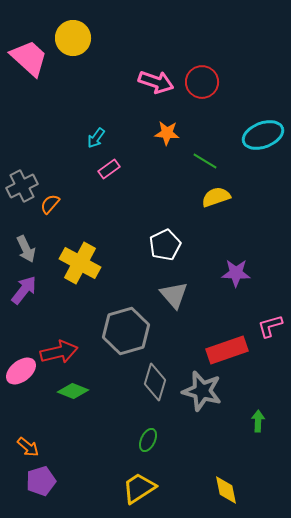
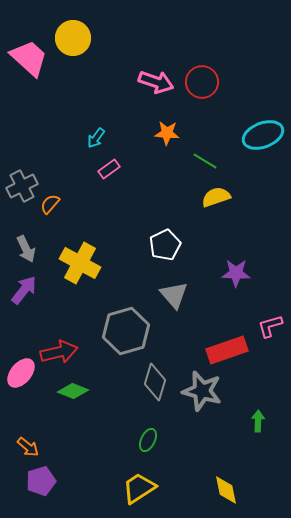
pink ellipse: moved 2 px down; rotated 12 degrees counterclockwise
